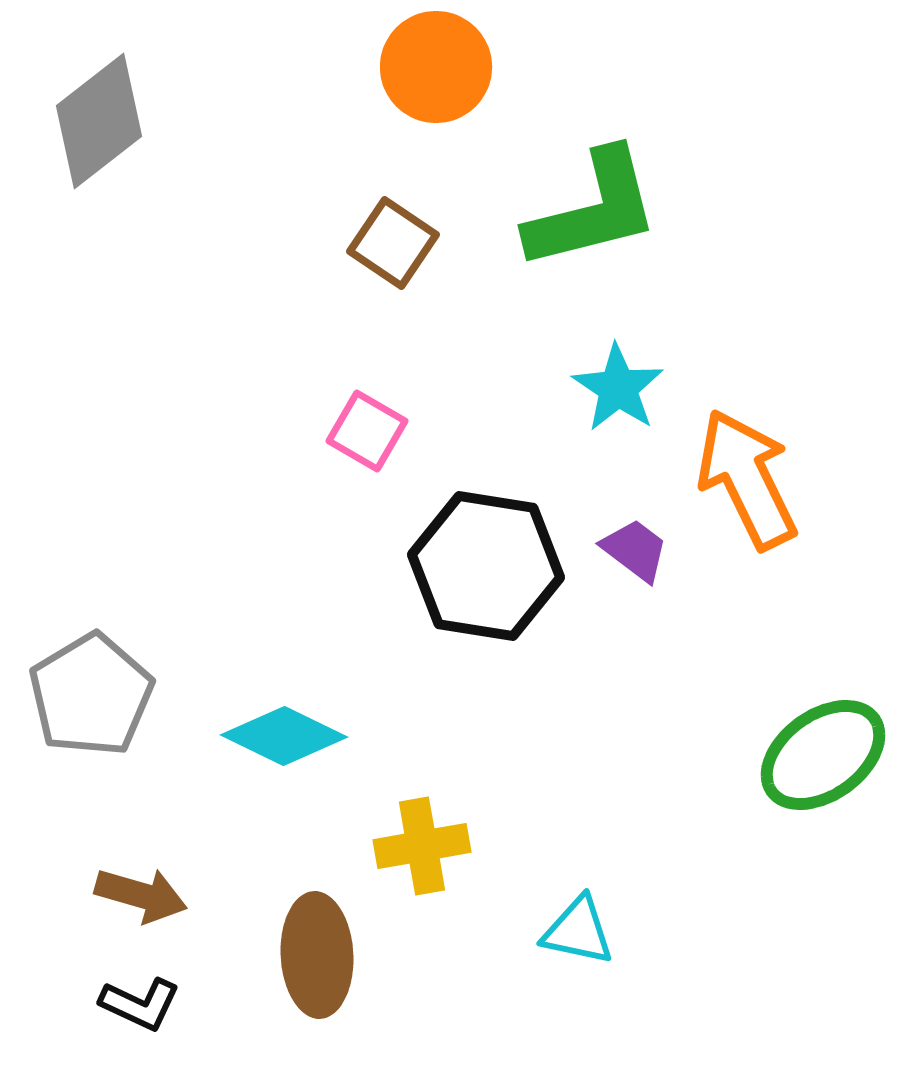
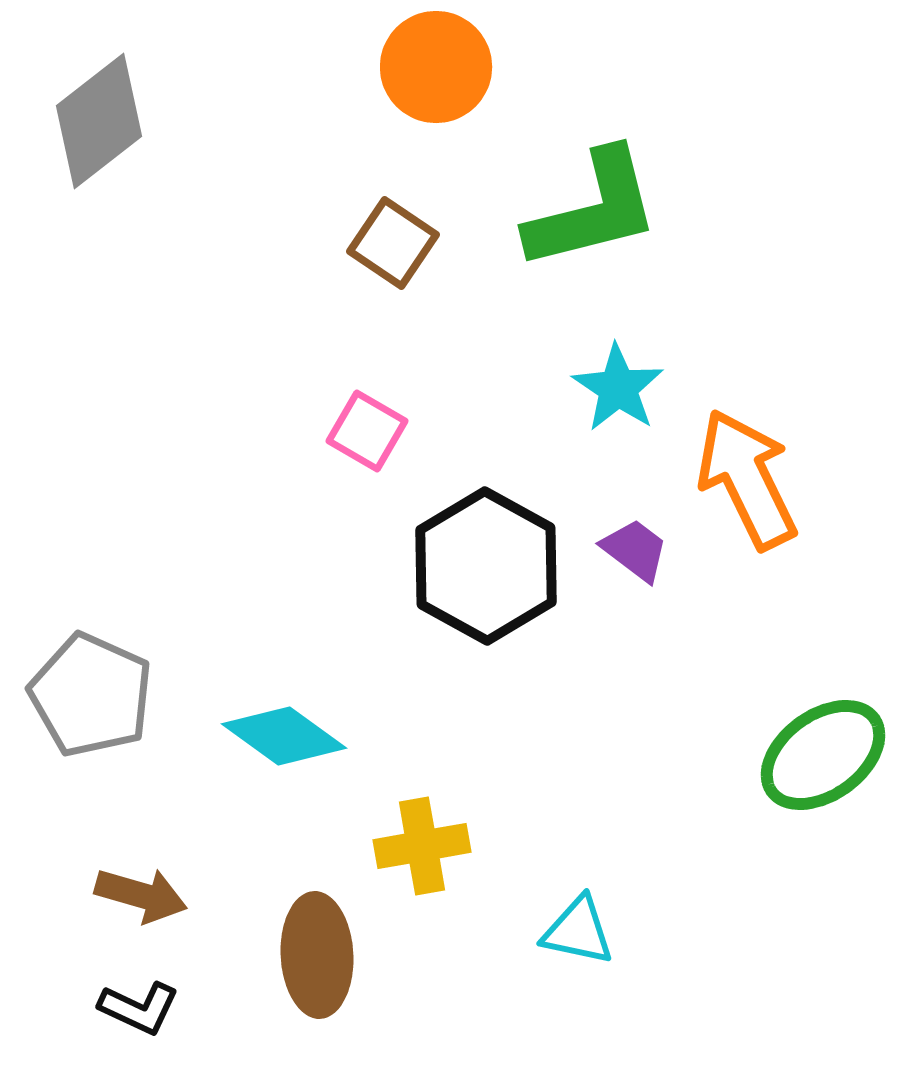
black hexagon: rotated 20 degrees clockwise
gray pentagon: rotated 17 degrees counterclockwise
cyan diamond: rotated 10 degrees clockwise
black L-shape: moved 1 px left, 4 px down
